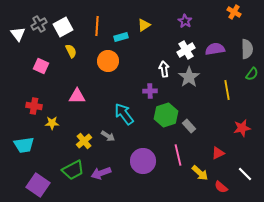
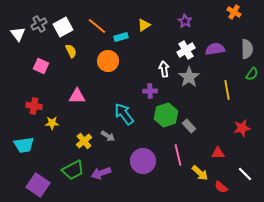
orange line: rotated 54 degrees counterclockwise
red triangle: rotated 24 degrees clockwise
